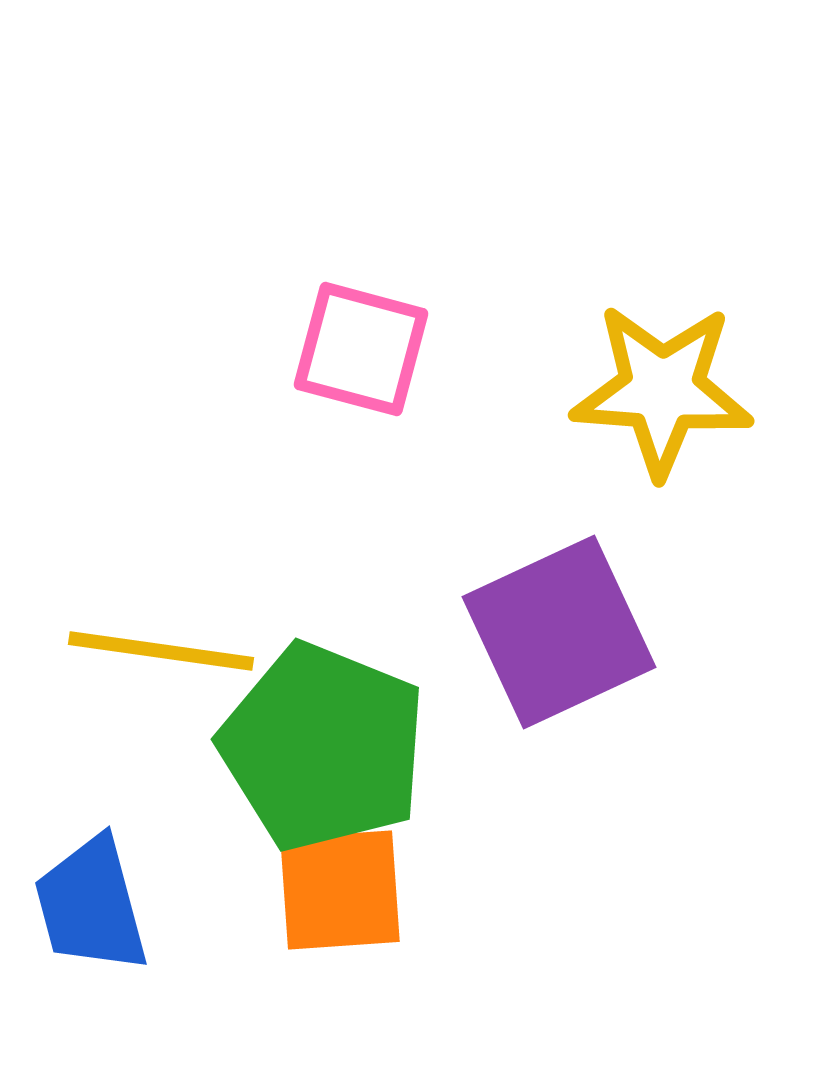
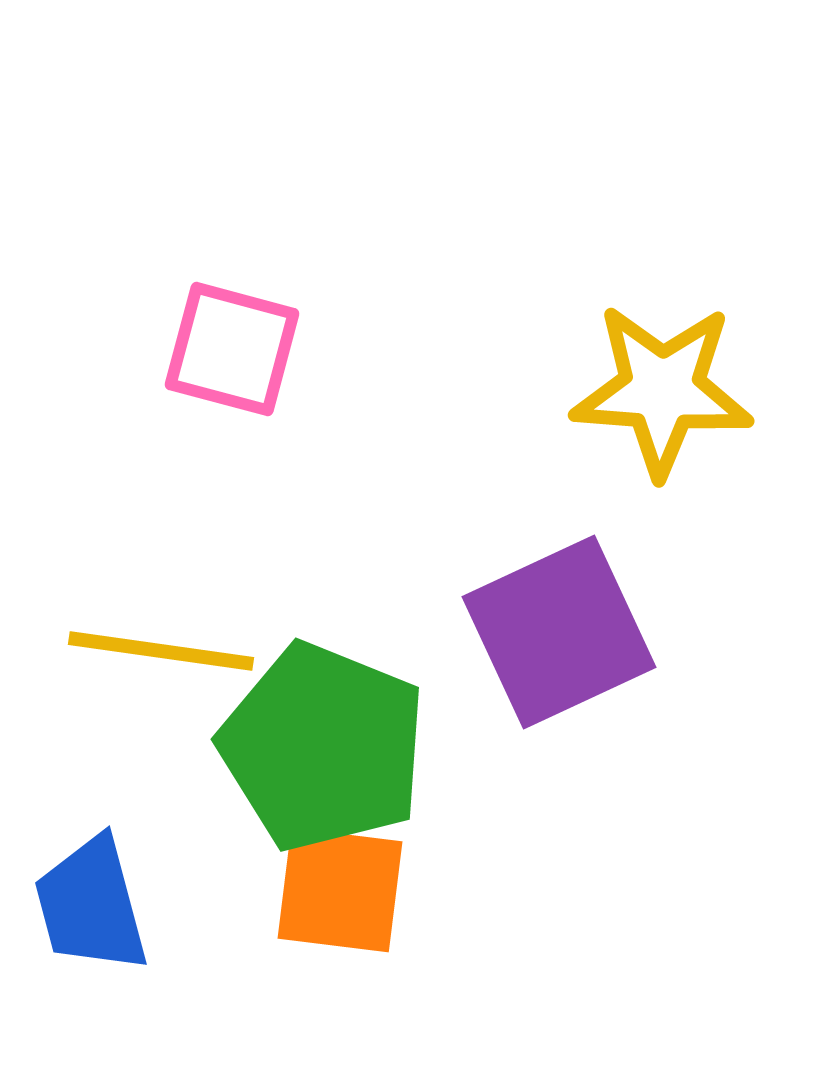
pink square: moved 129 px left
orange square: rotated 11 degrees clockwise
